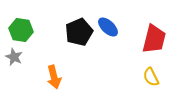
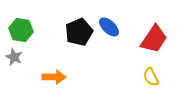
blue ellipse: moved 1 px right
red trapezoid: rotated 20 degrees clockwise
orange arrow: rotated 75 degrees counterclockwise
